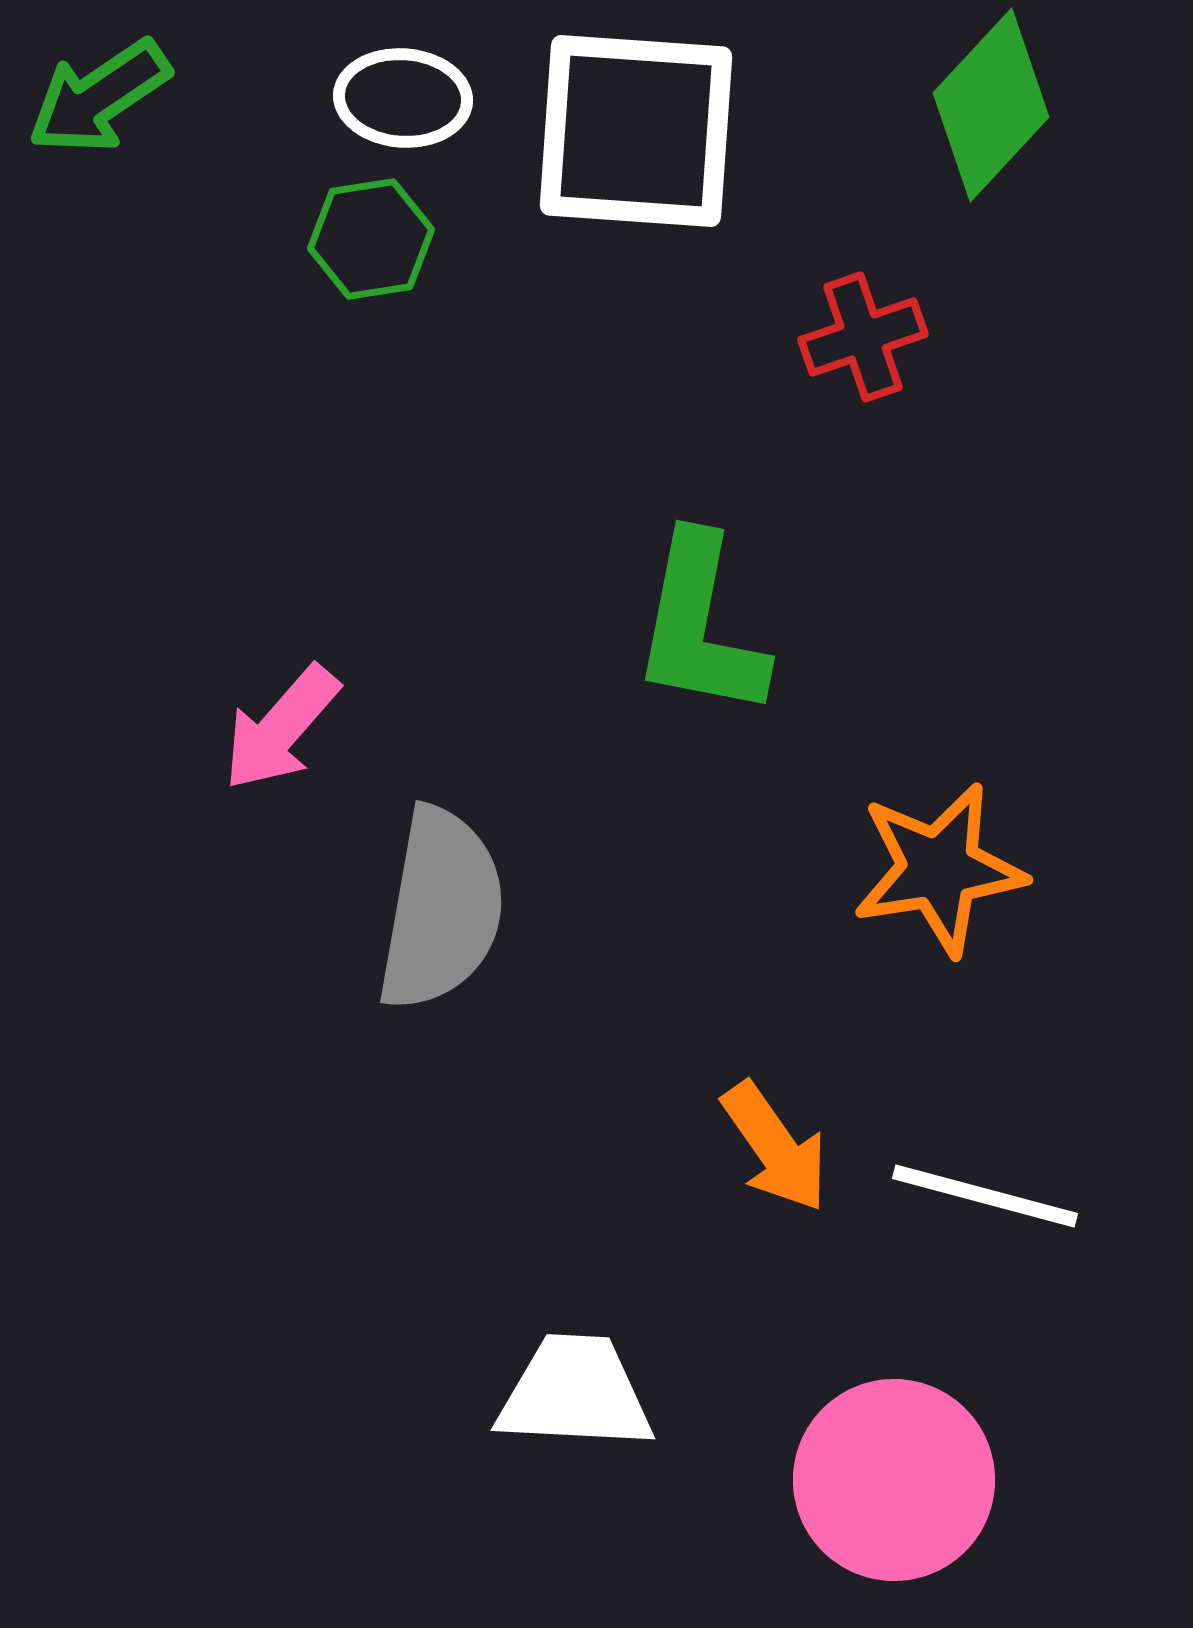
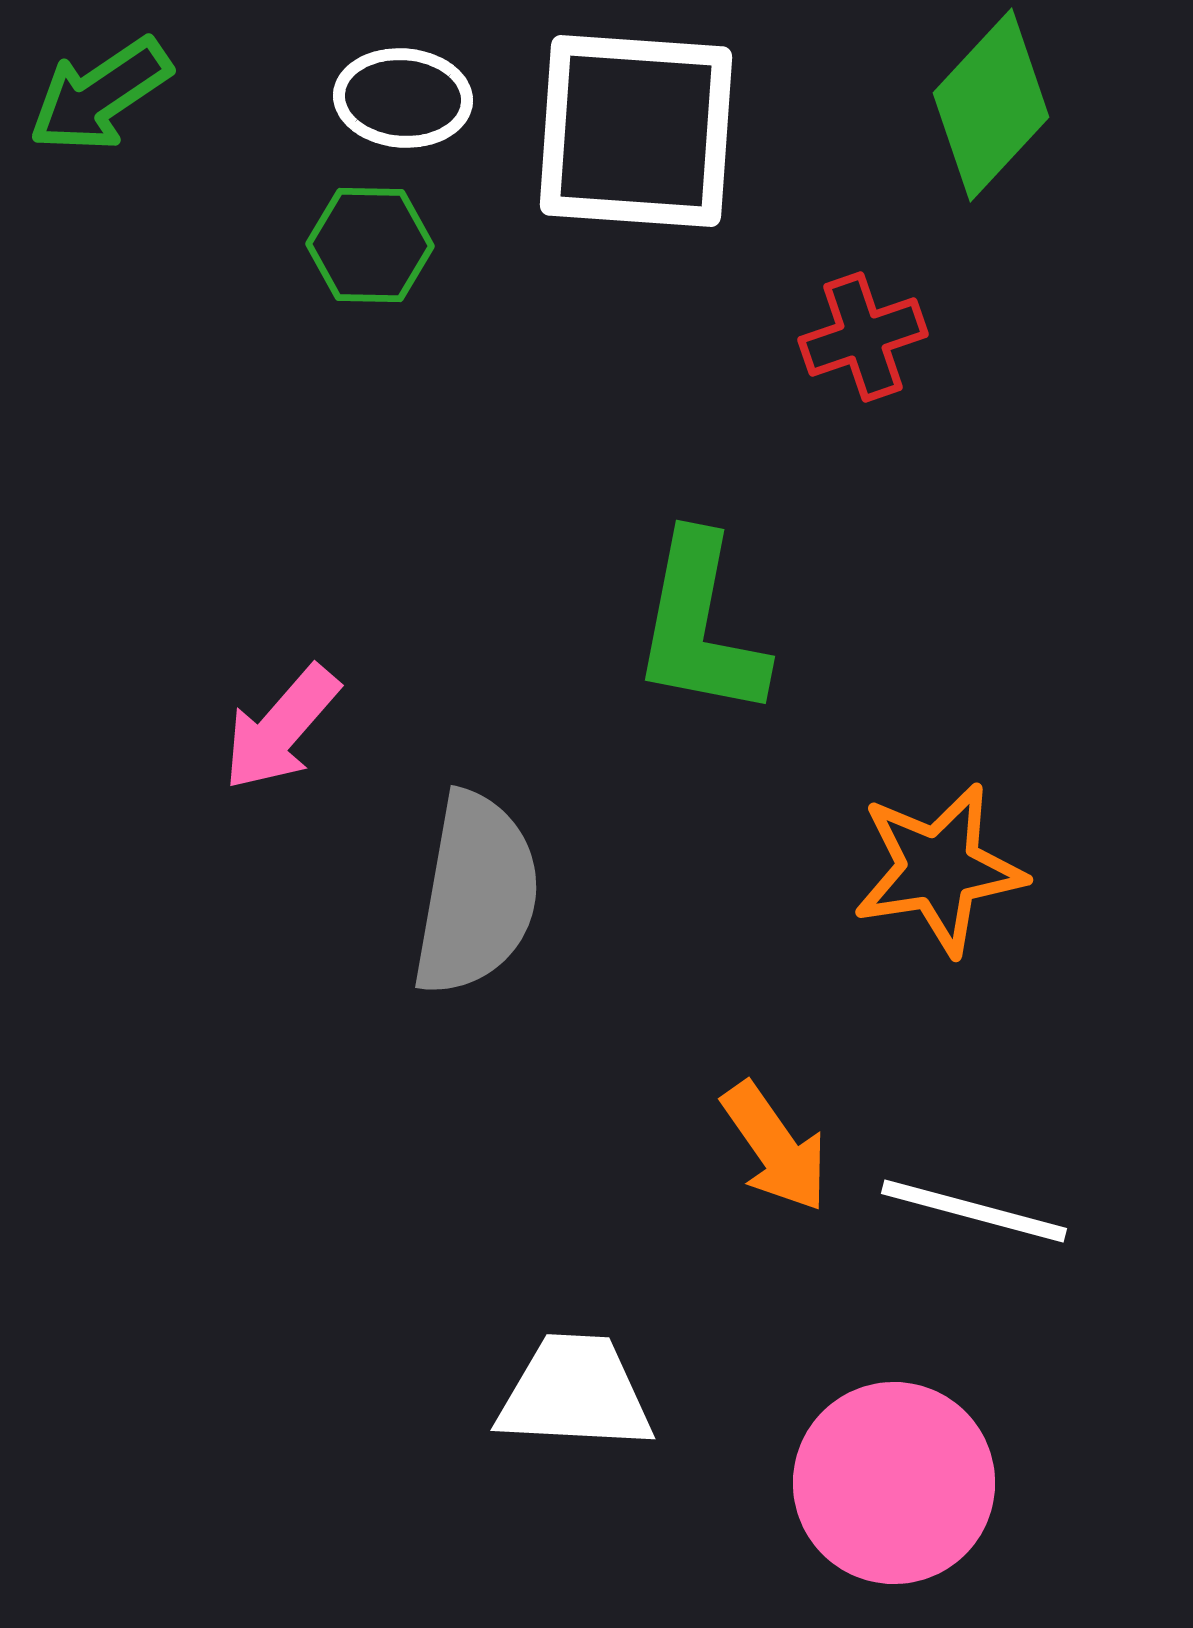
green arrow: moved 1 px right, 2 px up
green hexagon: moved 1 px left, 6 px down; rotated 10 degrees clockwise
gray semicircle: moved 35 px right, 15 px up
white line: moved 11 px left, 15 px down
pink circle: moved 3 px down
